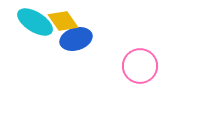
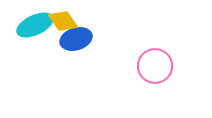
cyan ellipse: moved 3 px down; rotated 57 degrees counterclockwise
pink circle: moved 15 px right
